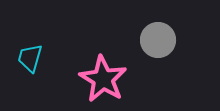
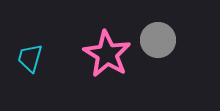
pink star: moved 4 px right, 25 px up
